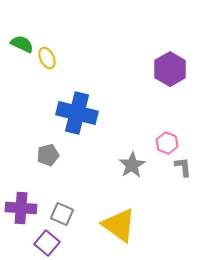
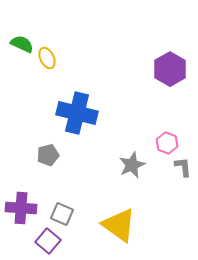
gray star: rotated 8 degrees clockwise
purple square: moved 1 px right, 2 px up
